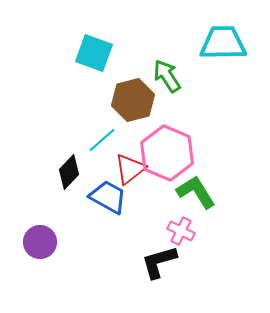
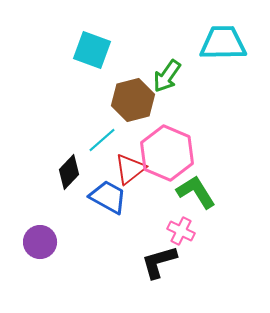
cyan square: moved 2 px left, 3 px up
green arrow: rotated 112 degrees counterclockwise
